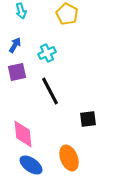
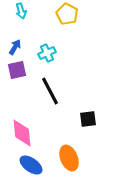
blue arrow: moved 2 px down
purple square: moved 2 px up
pink diamond: moved 1 px left, 1 px up
